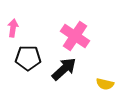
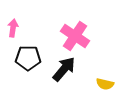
black arrow: rotated 8 degrees counterclockwise
